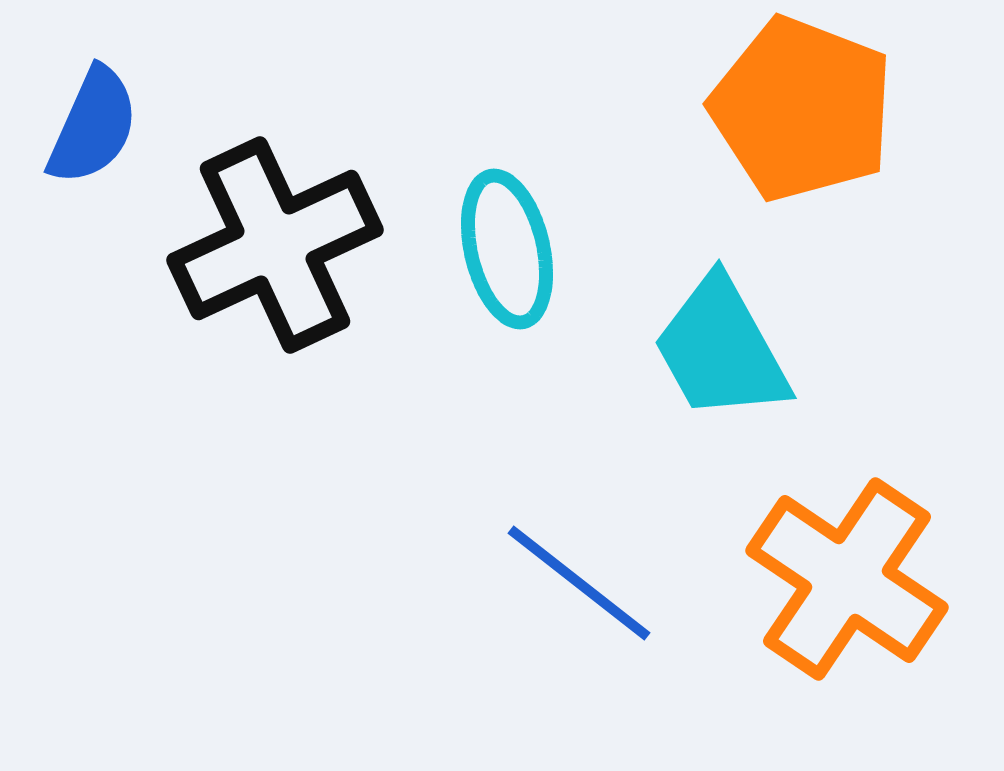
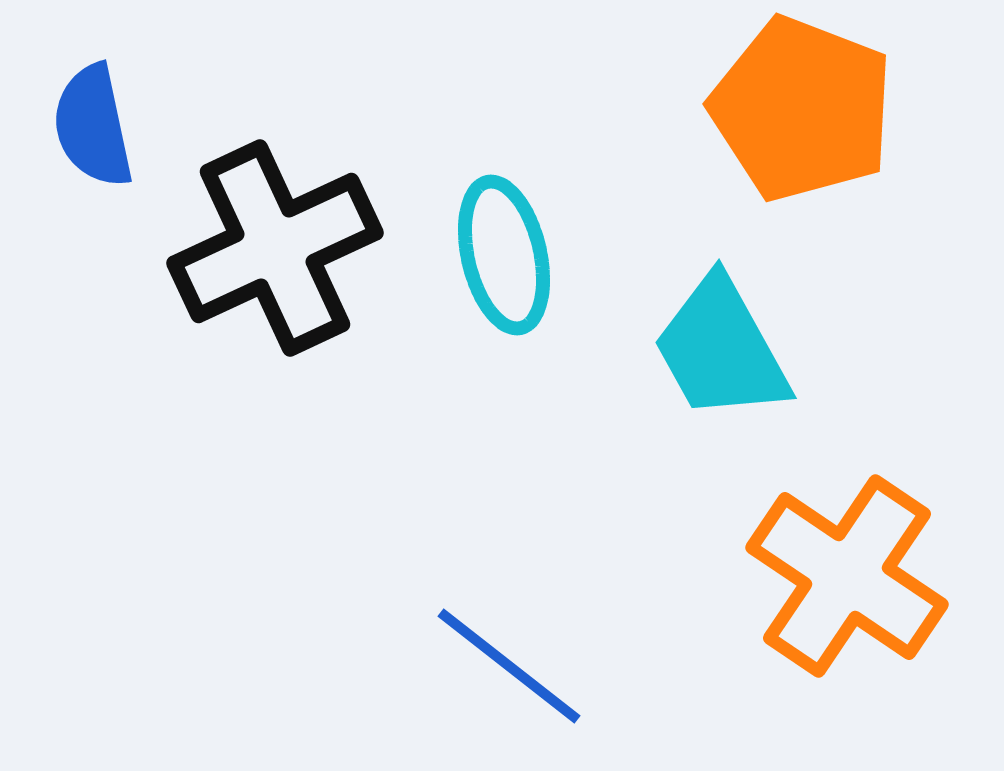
blue semicircle: rotated 144 degrees clockwise
black cross: moved 3 px down
cyan ellipse: moved 3 px left, 6 px down
orange cross: moved 3 px up
blue line: moved 70 px left, 83 px down
